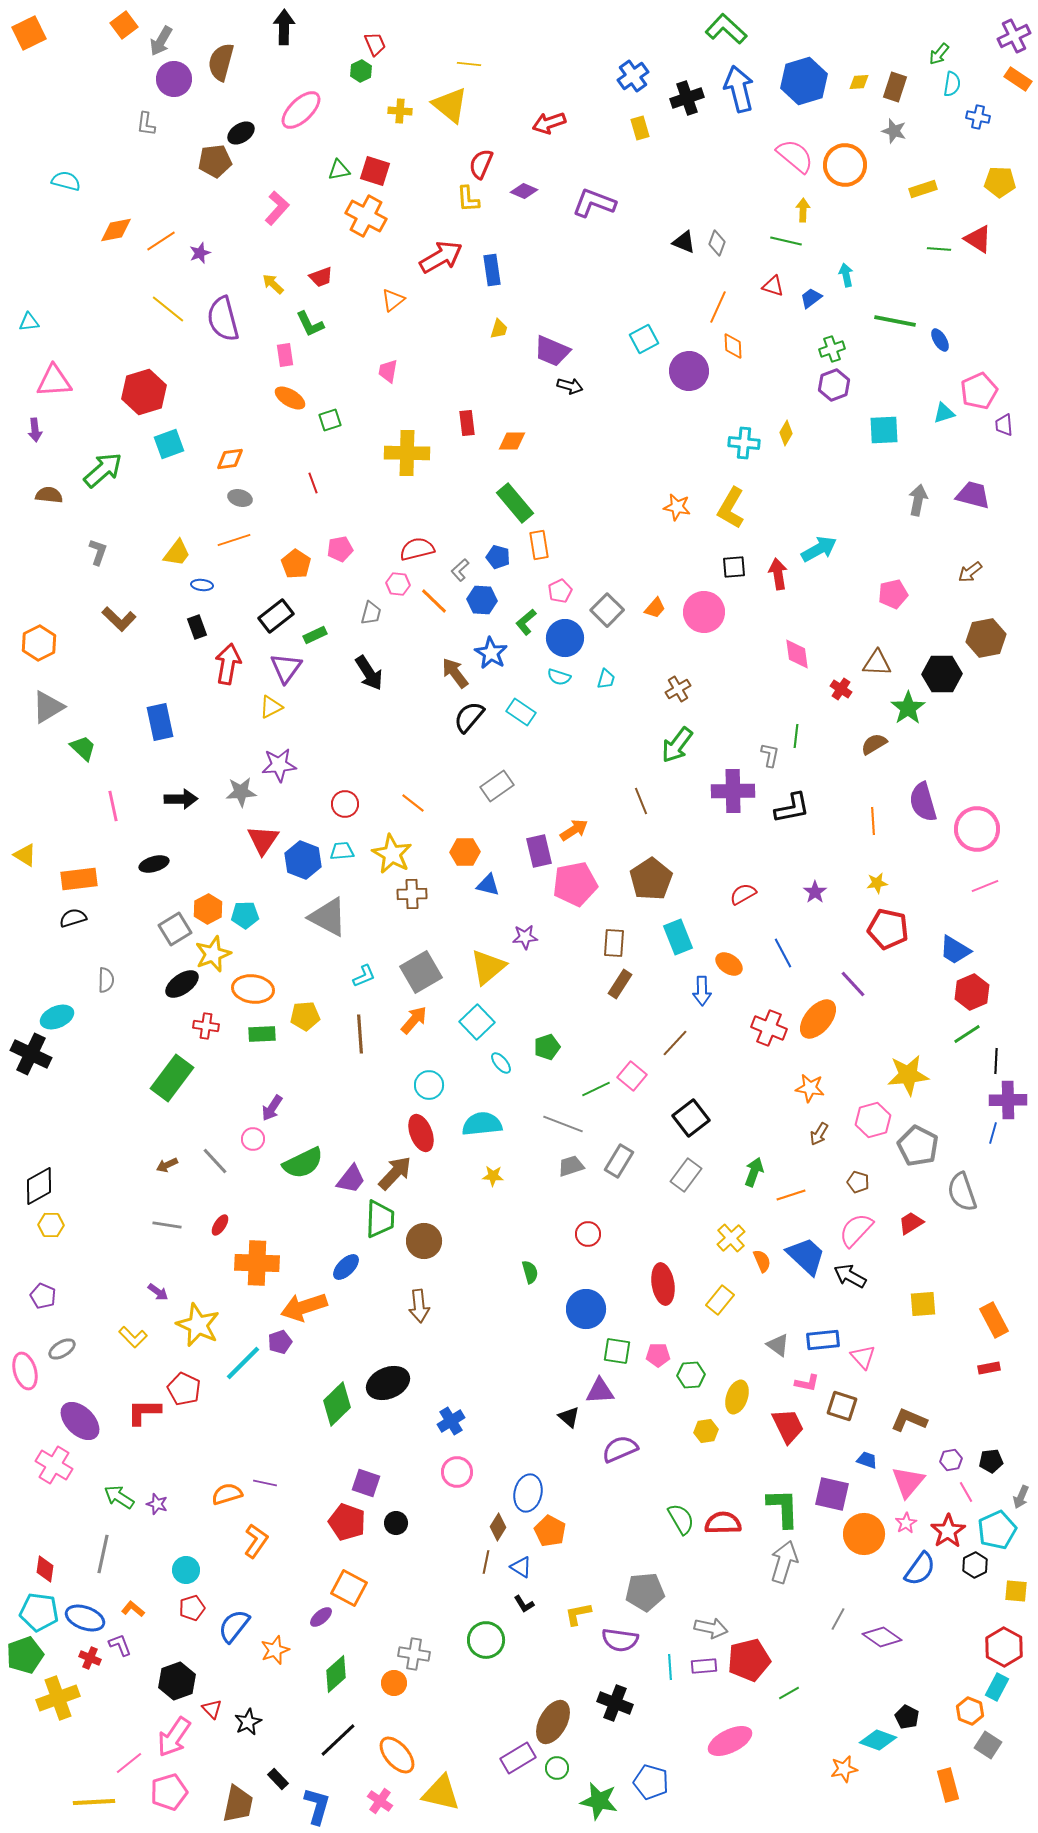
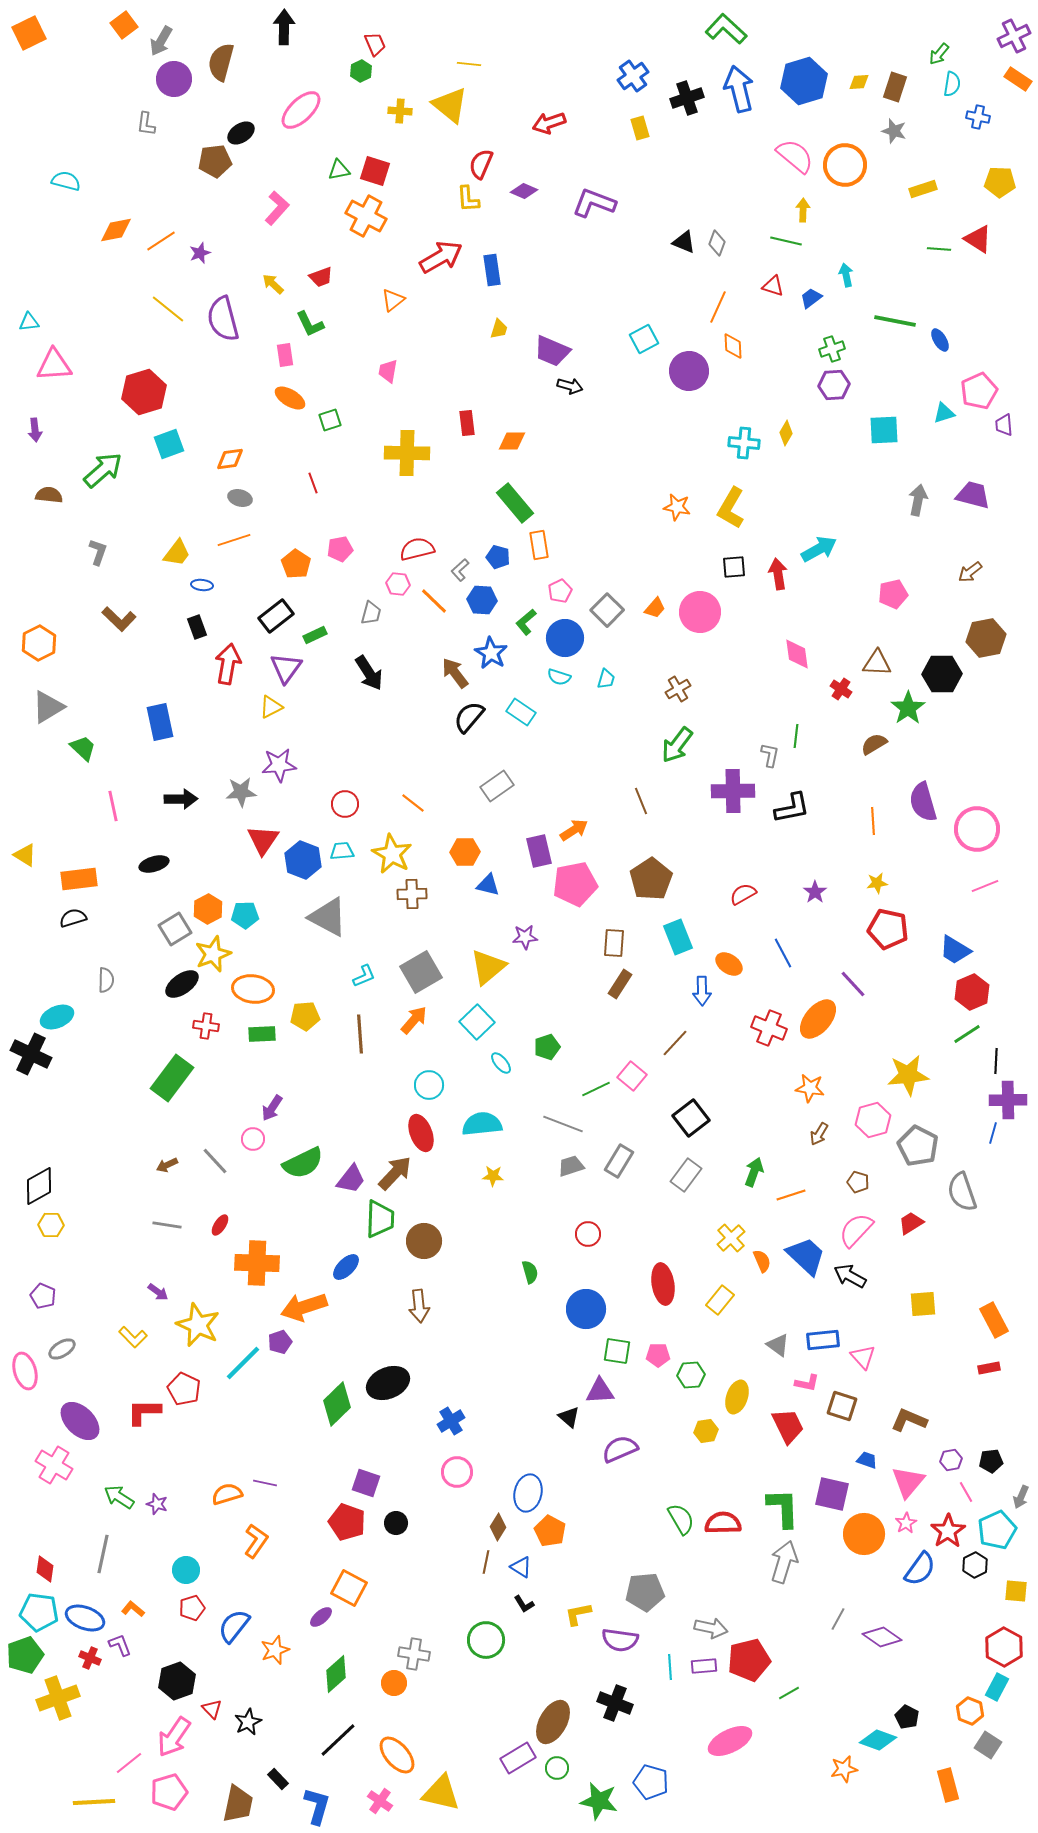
pink triangle at (54, 381): moved 16 px up
purple hexagon at (834, 385): rotated 16 degrees clockwise
pink circle at (704, 612): moved 4 px left
